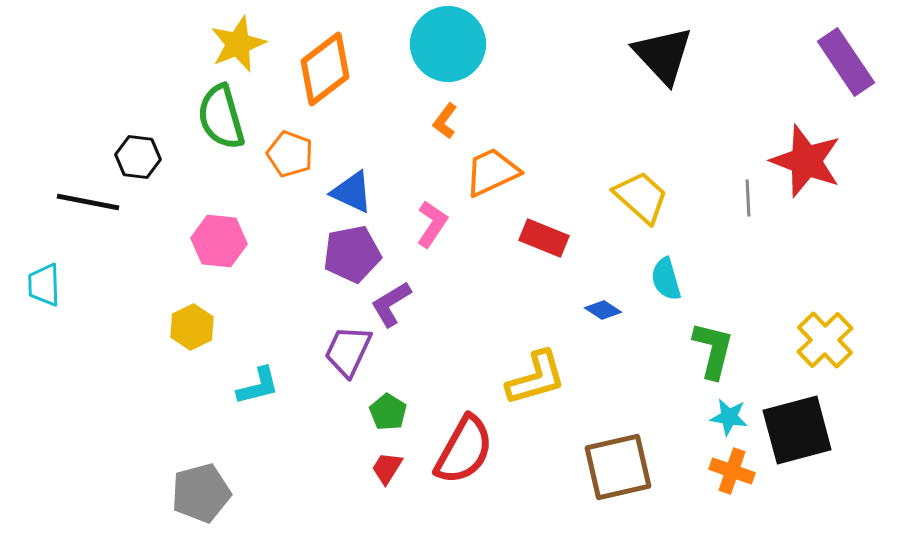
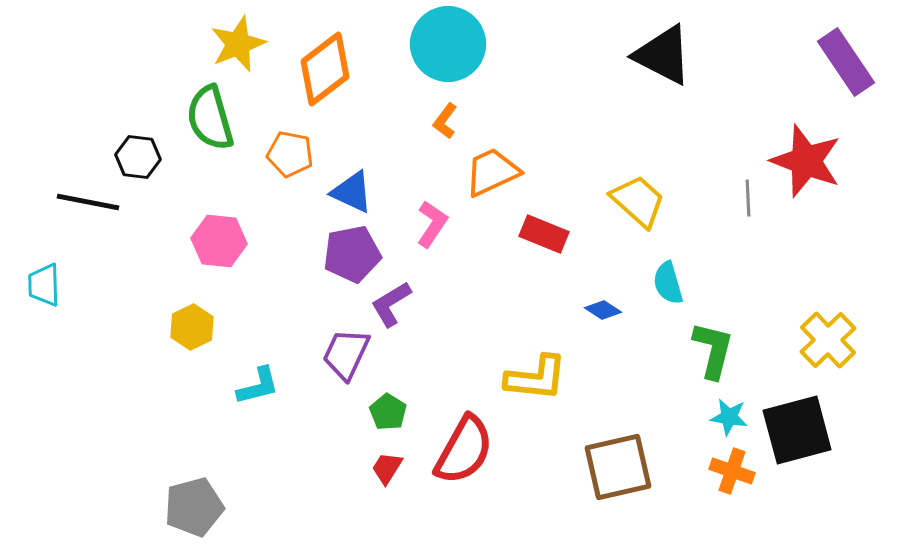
black triangle: rotated 20 degrees counterclockwise
green semicircle: moved 11 px left, 1 px down
orange pentagon: rotated 9 degrees counterclockwise
yellow trapezoid: moved 3 px left, 4 px down
red rectangle: moved 4 px up
cyan semicircle: moved 2 px right, 4 px down
yellow cross: moved 3 px right
purple trapezoid: moved 2 px left, 3 px down
yellow L-shape: rotated 22 degrees clockwise
gray pentagon: moved 7 px left, 14 px down
